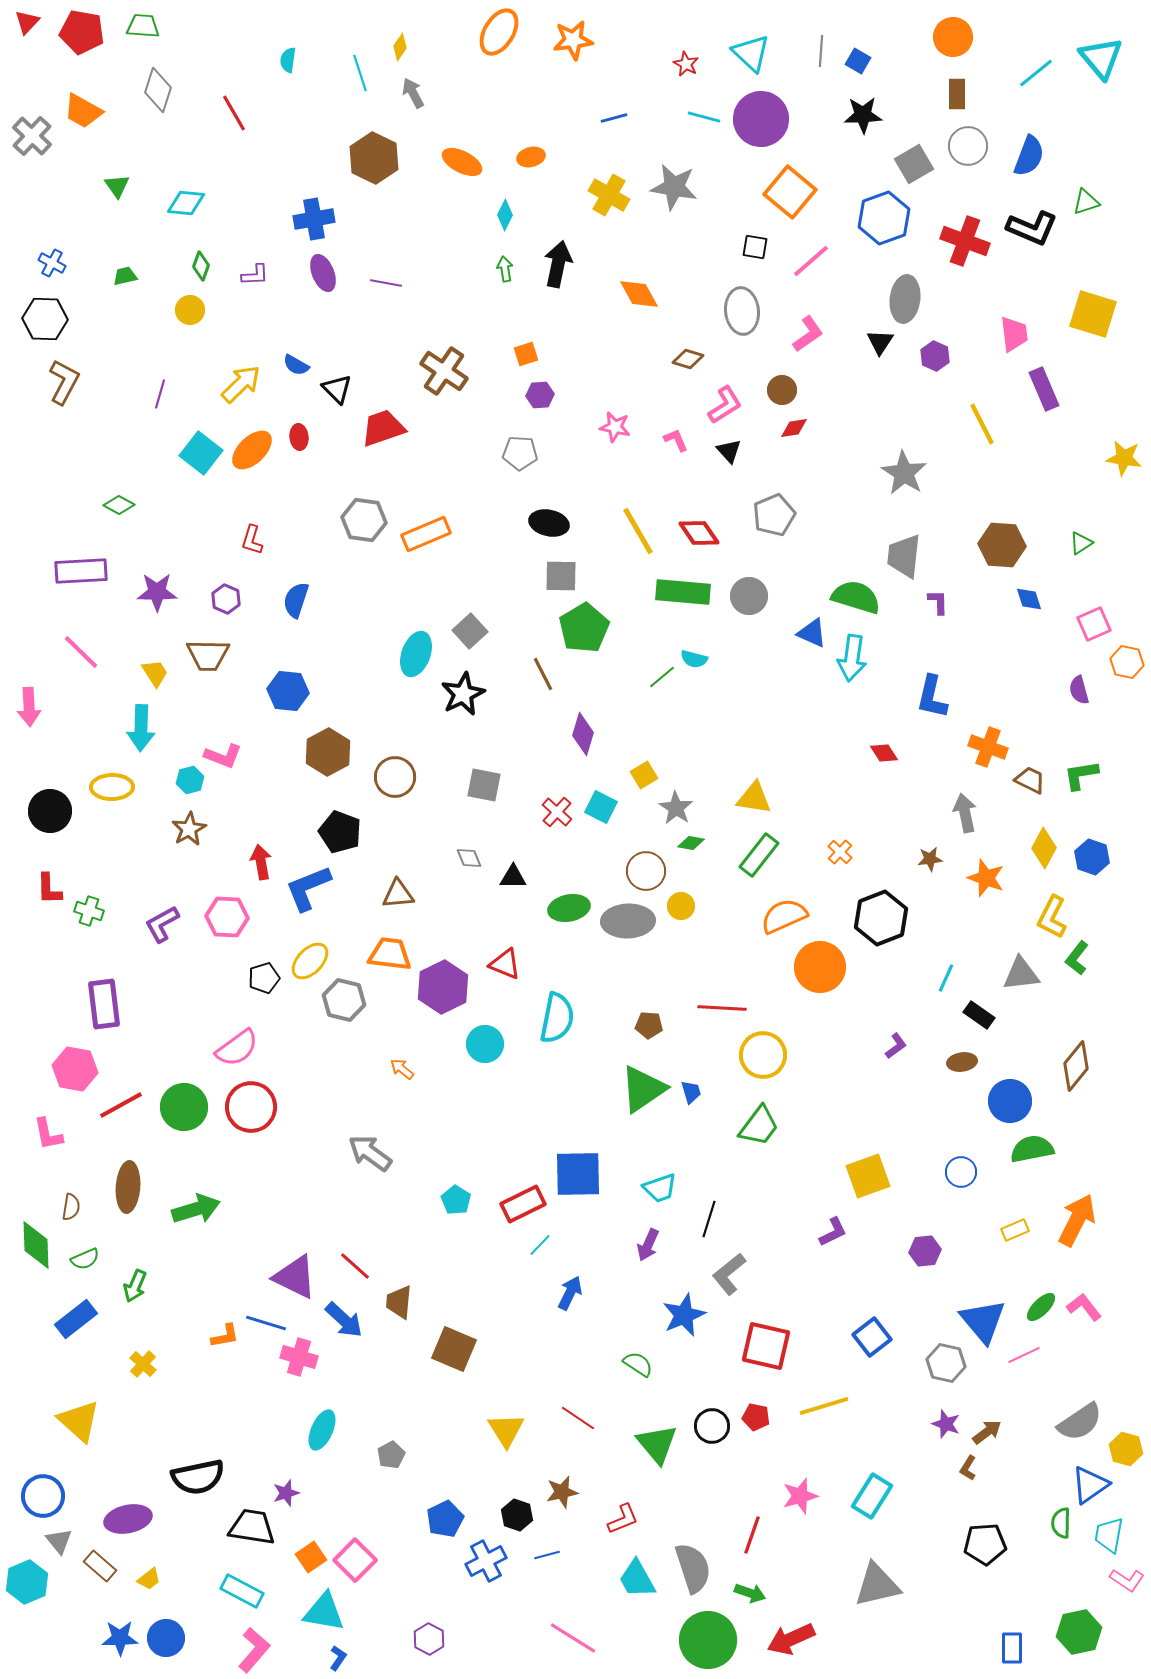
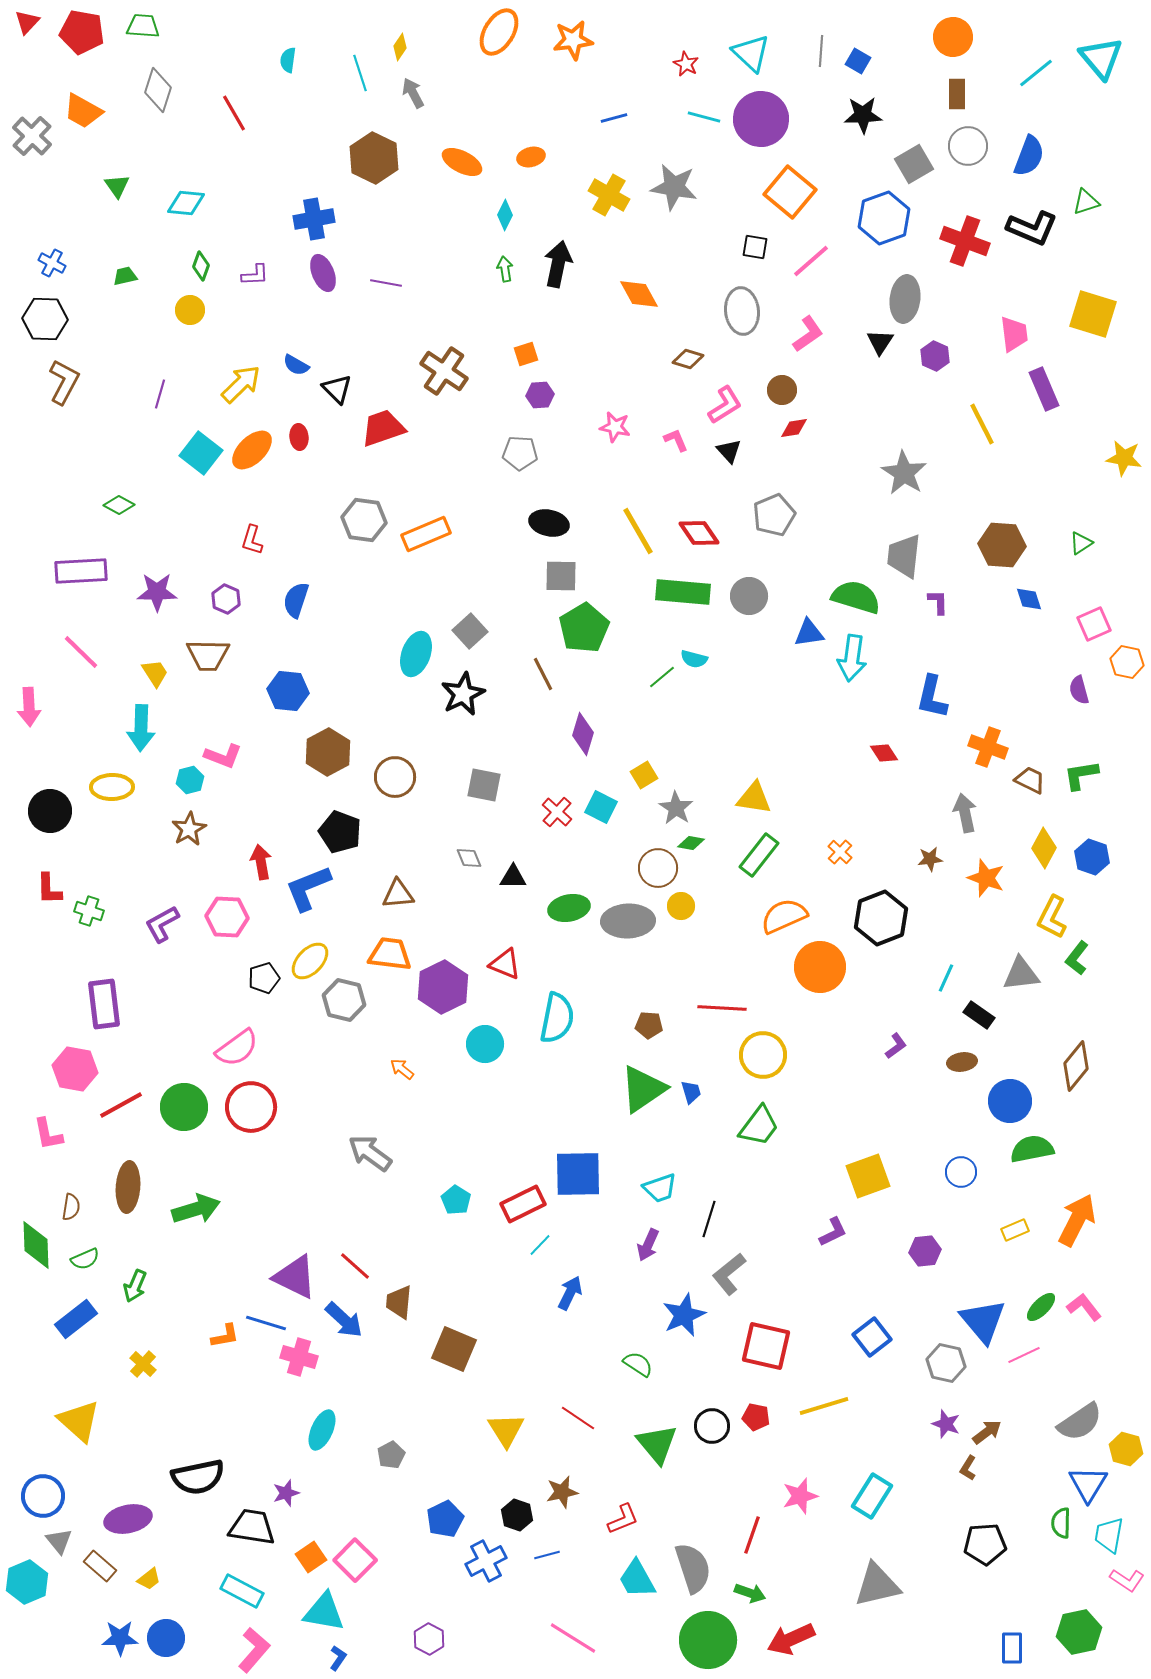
blue triangle at (812, 633): moved 3 px left; rotated 32 degrees counterclockwise
brown circle at (646, 871): moved 12 px right, 3 px up
blue triangle at (1090, 1485): moved 2 px left, 1 px up; rotated 24 degrees counterclockwise
